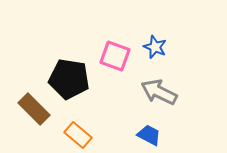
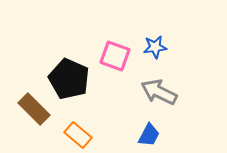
blue star: rotated 30 degrees counterclockwise
black pentagon: rotated 15 degrees clockwise
blue trapezoid: rotated 90 degrees clockwise
